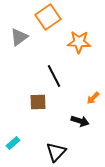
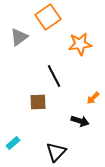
orange star: moved 1 px right, 2 px down; rotated 10 degrees counterclockwise
